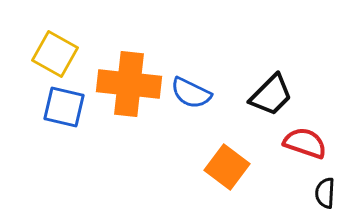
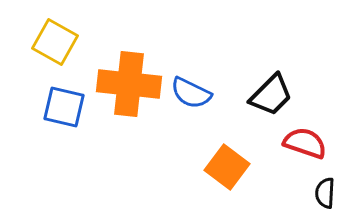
yellow square: moved 12 px up
